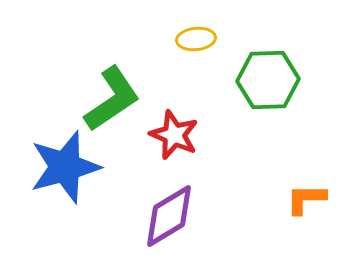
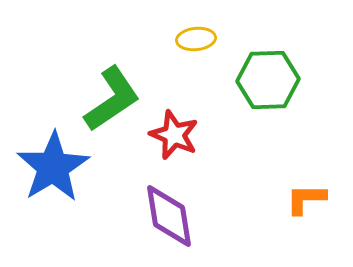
blue star: moved 12 px left; rotated 16 degrees counterclockwise
purple diamond: rotated 68 degrees counterclockwise
